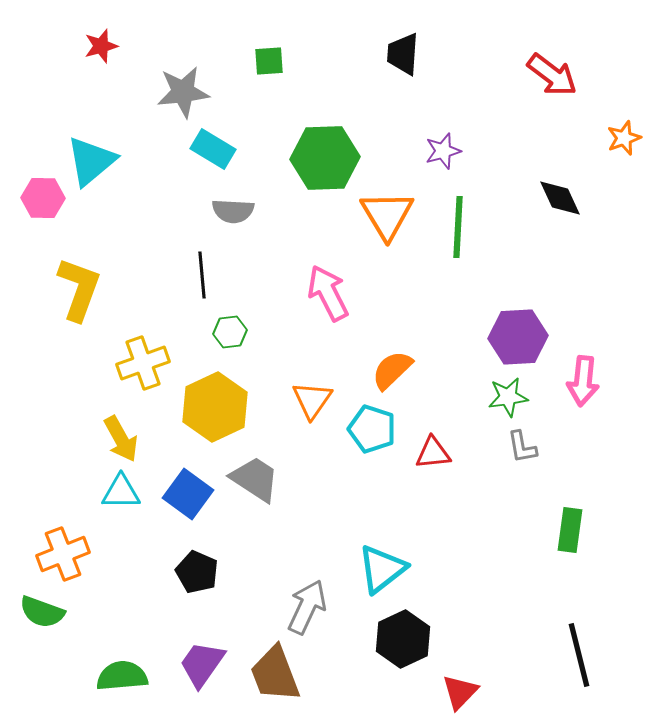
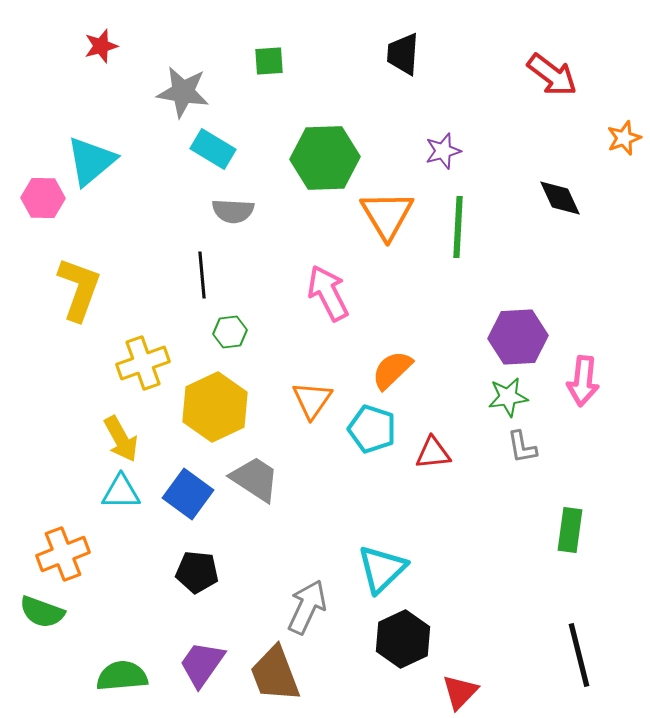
gray star at (183, 92): rotated 16 degrees clockwise
cyan triangle at (382, 569): rotated 6 degrees counterclockwise
black pentagon at (197, 572): rotated 18 degrees counterclockwise
